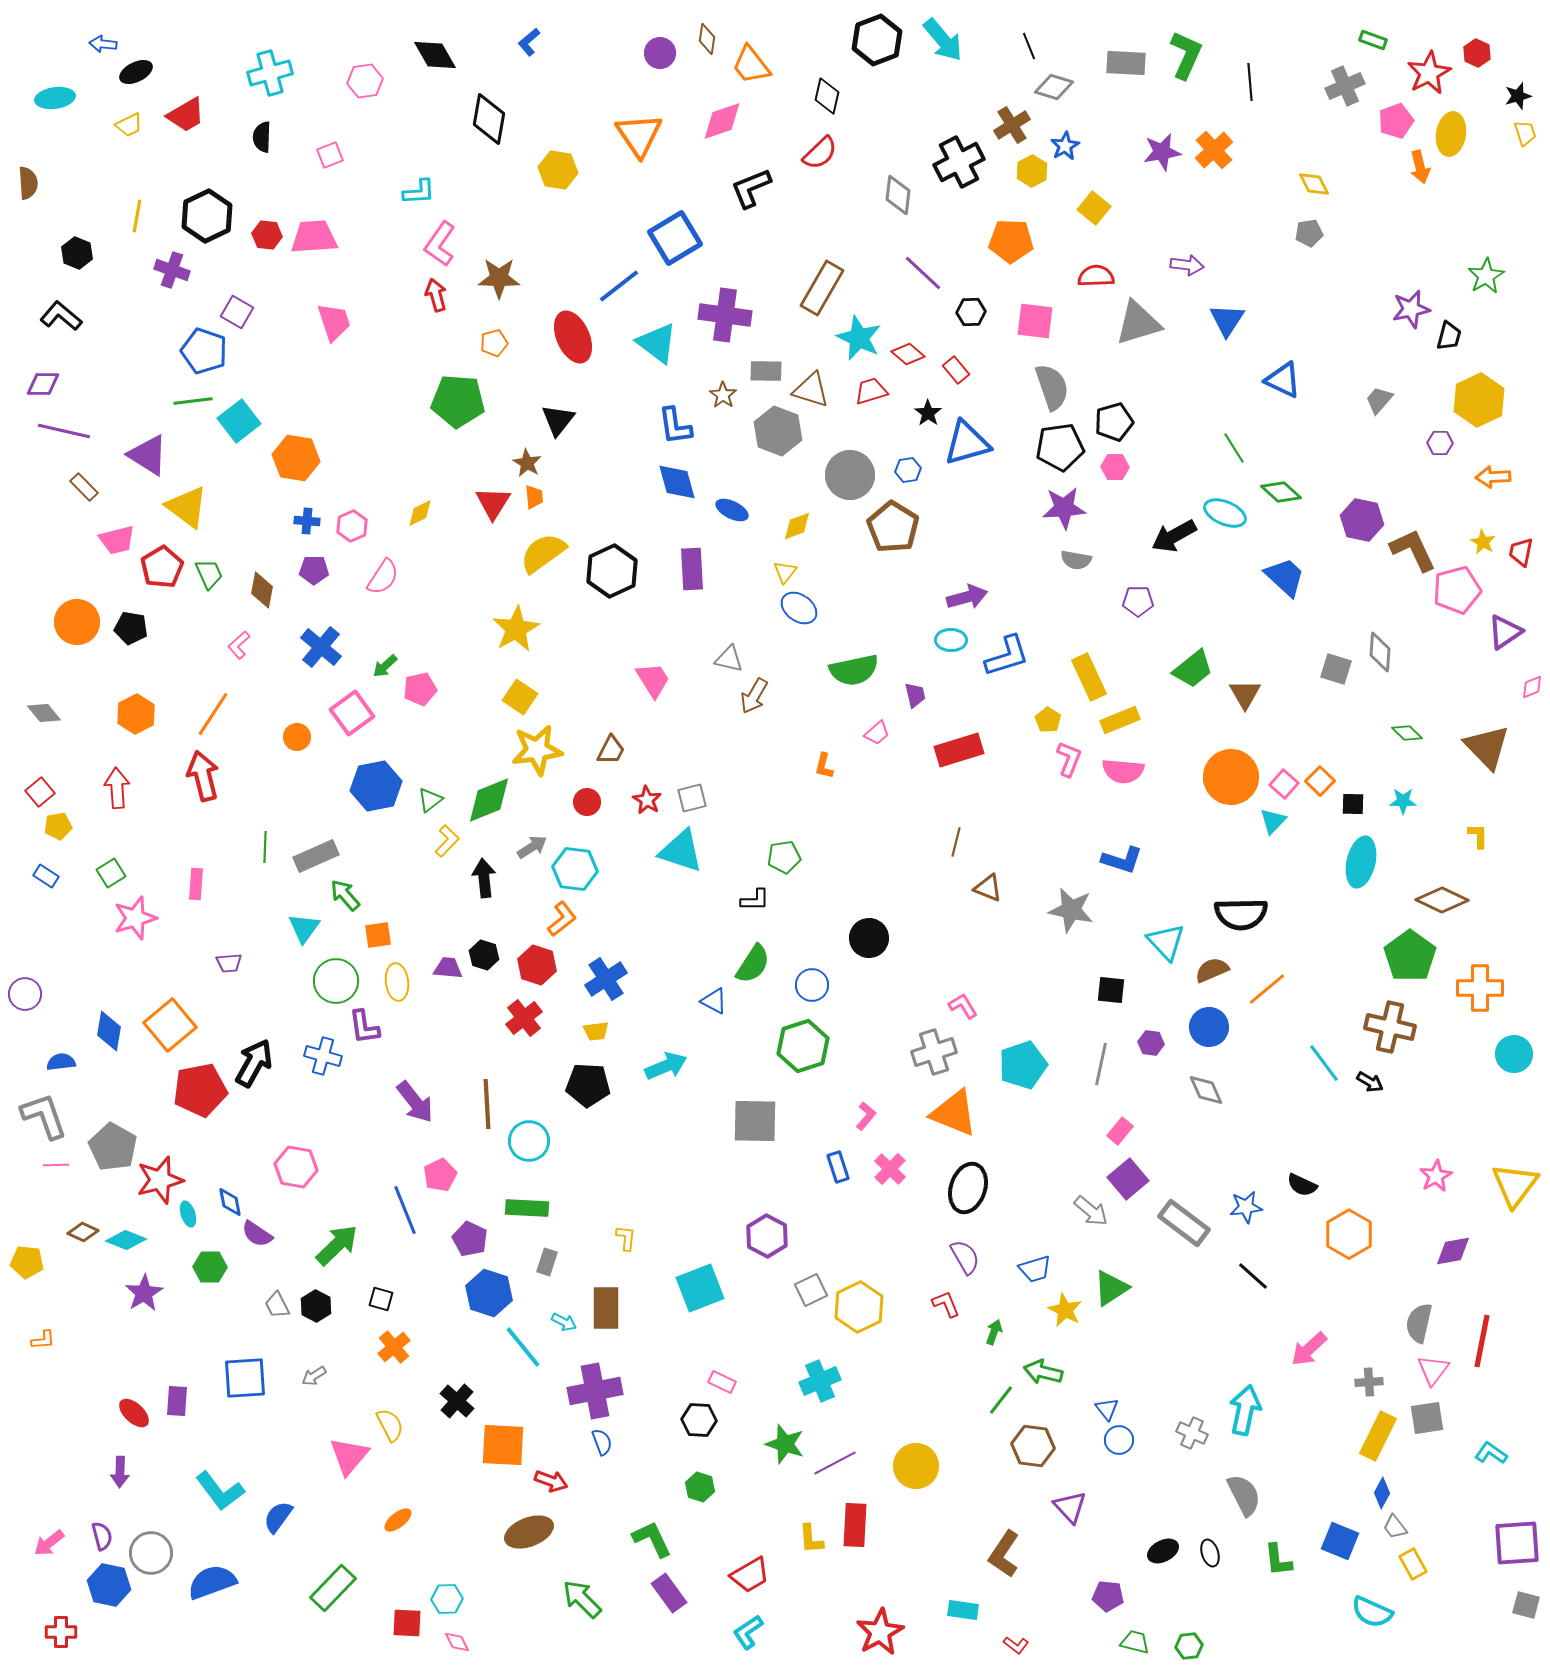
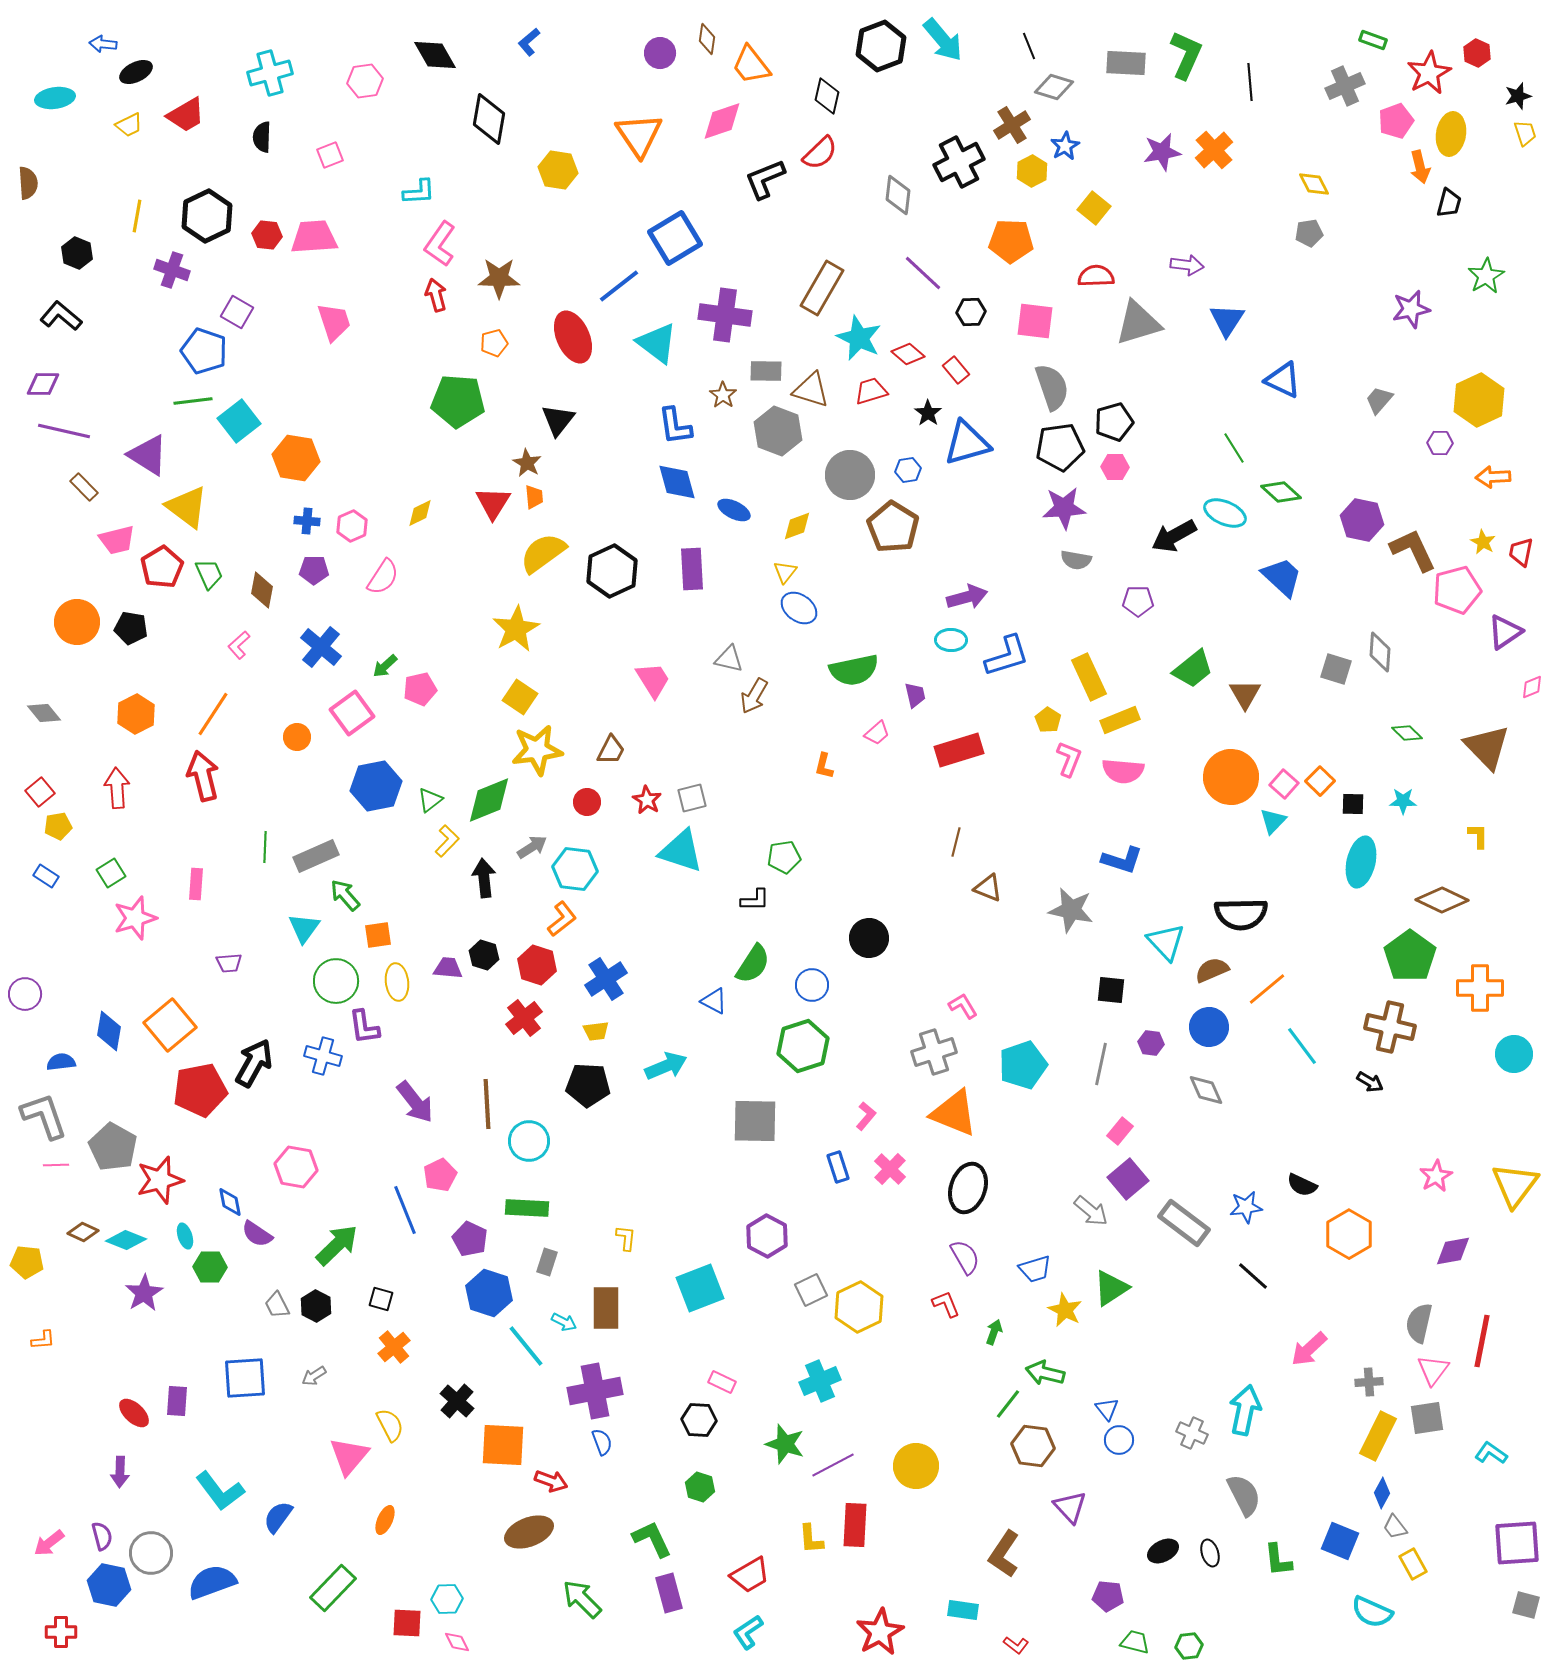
black hexagon at (877, 40): moved 4 px right, 6 px down
black L-shape at (751, 188): moved 14 px right, 9 px up
black trapezoid at (1449, 336): moved 133 px up
blue ellipse at (732, 510): moved 2 px right
blue trapezoid at (1285, 577): moved 3 px left
cyan line at (1324, 1063): moved 22 px left, 17 px up
cyan ellipse at (188, 1214): moved 3 px left, 22 px down
cyan line at (523, 1347): moved 3 px right, 1 px up
green arrow at (1043, 1372): moved 2 px right, 1 px down
green line at (1001, 1400): moved 7 px right, 4 px down
purple line at (835, 1463): moved 2 px left, 2 px down
orange ellipse at (398, 1520): moved 13 px left; rotated 28 degrees counterclockwise
purple rectangle at (669, 1593): rotated 21 degrees clockwise
